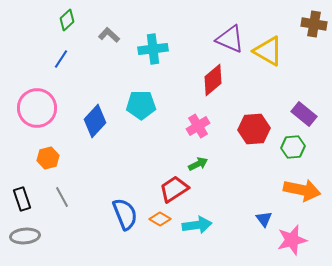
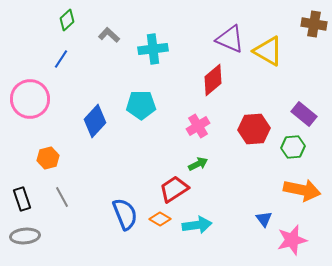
pink circle: moved 7 px left, 9 px up
